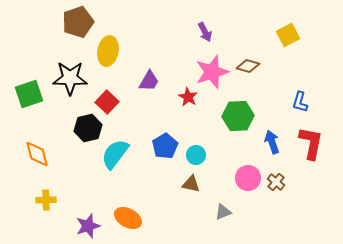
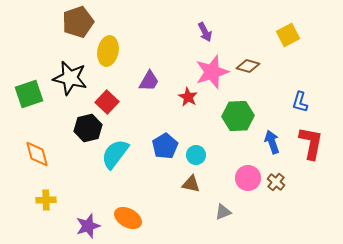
black star: rotated 12 degrees clockwise
